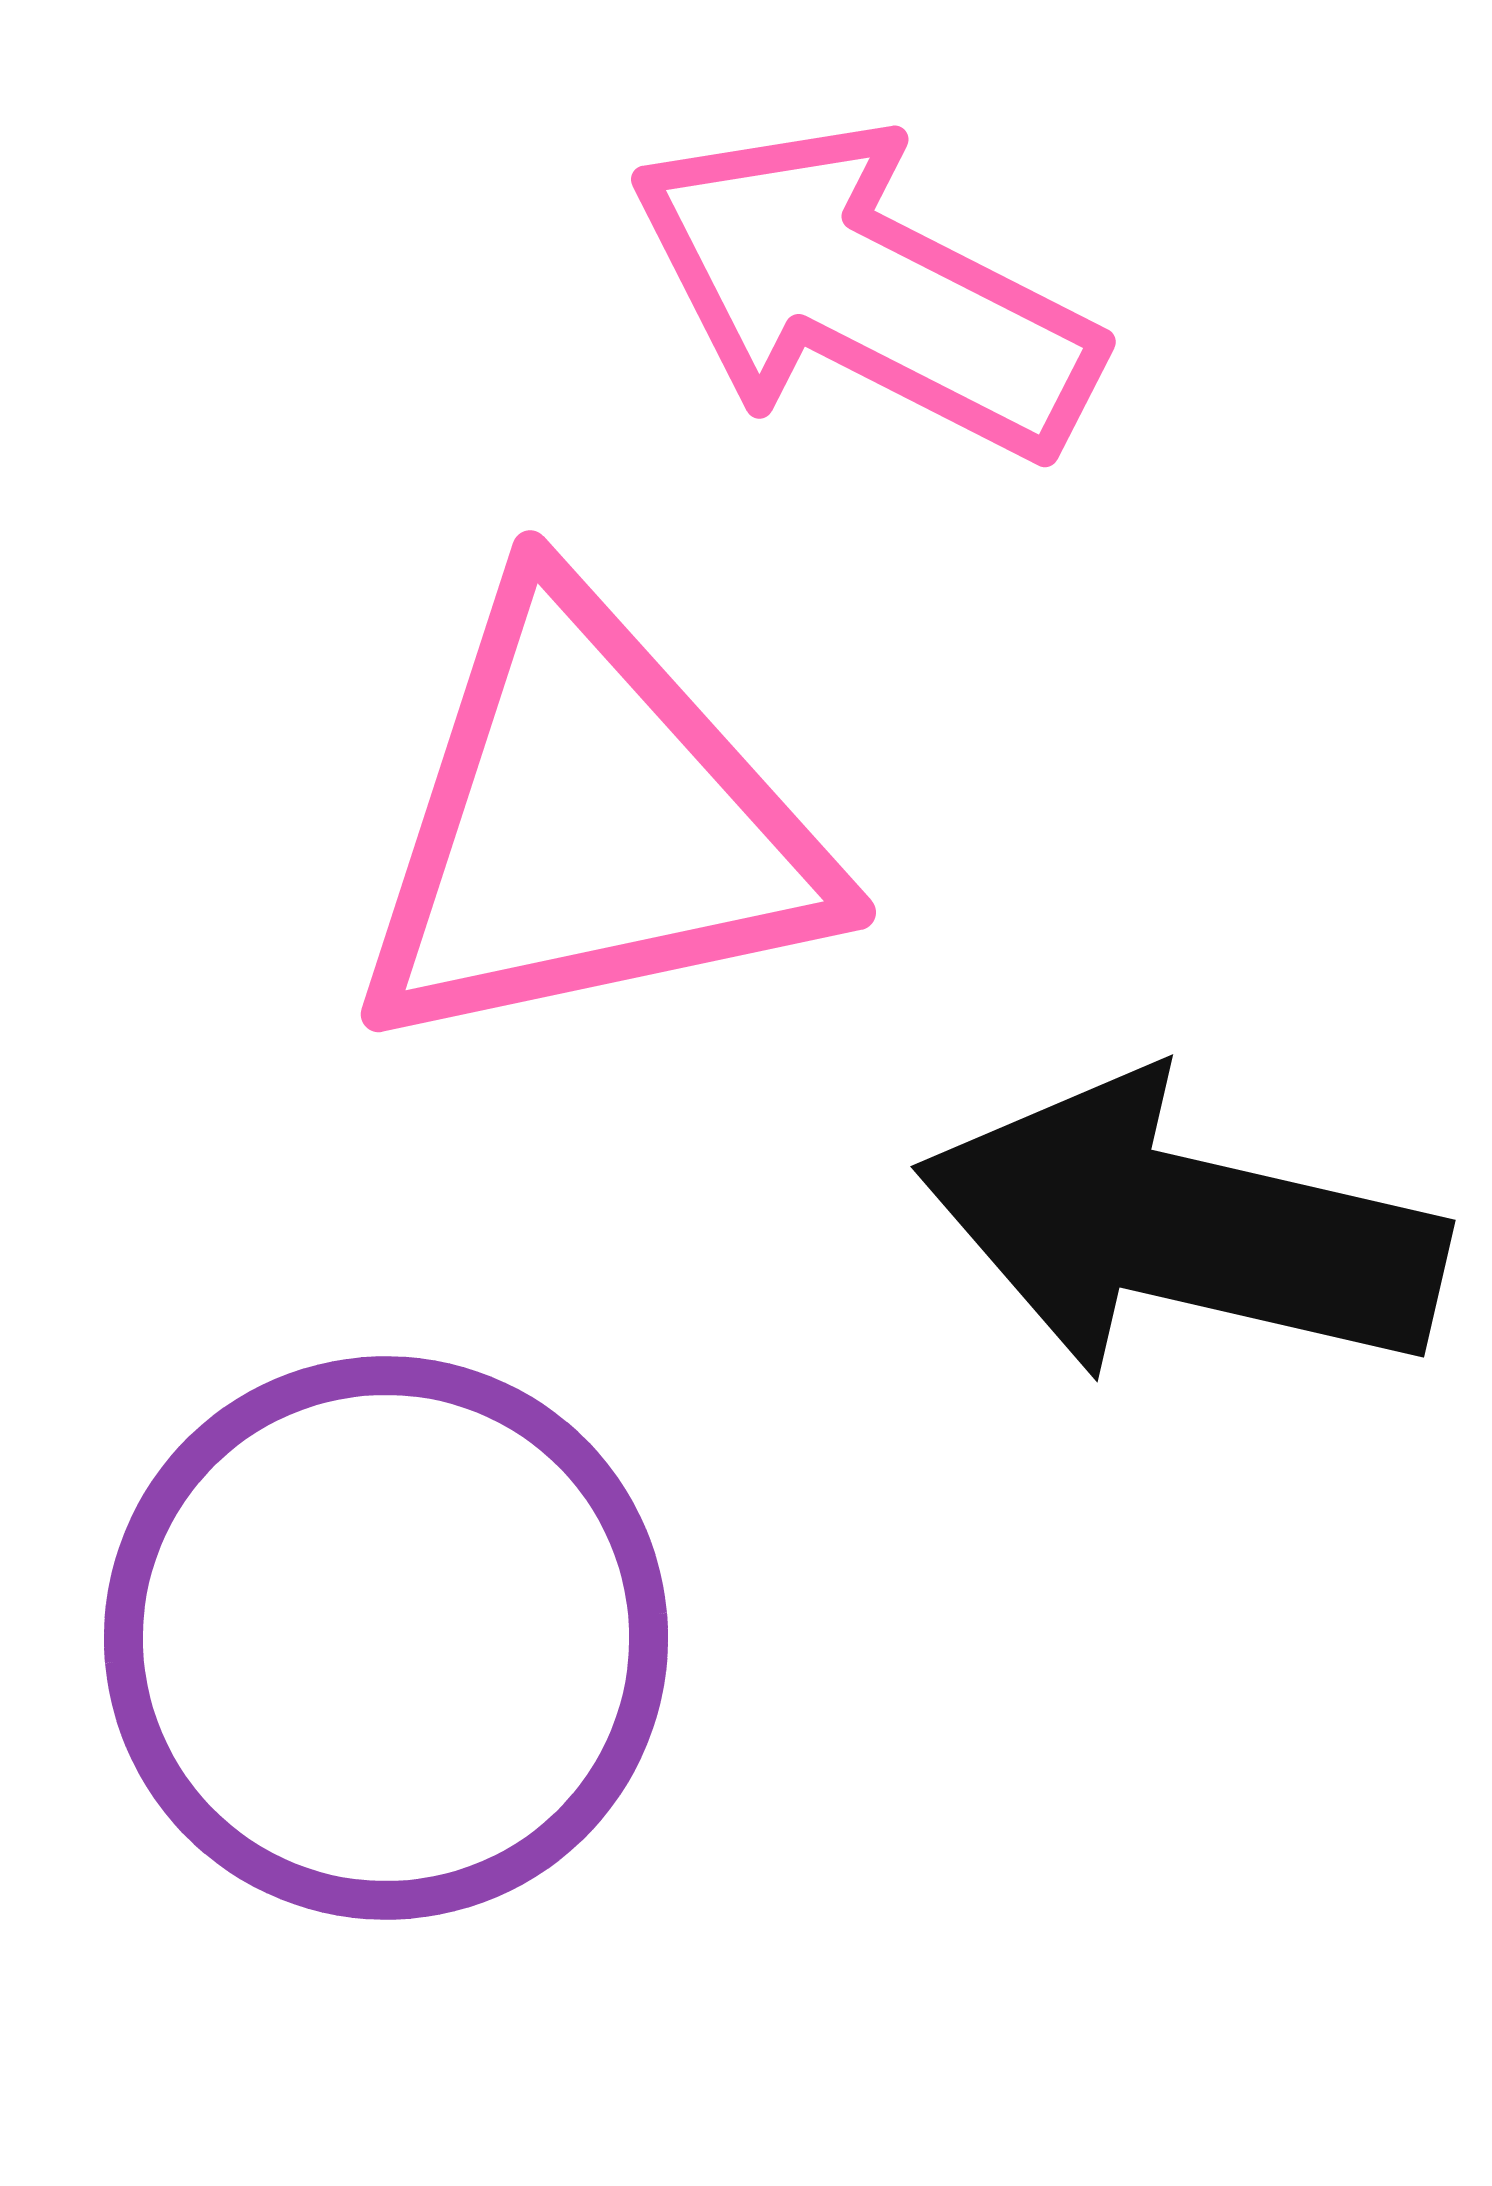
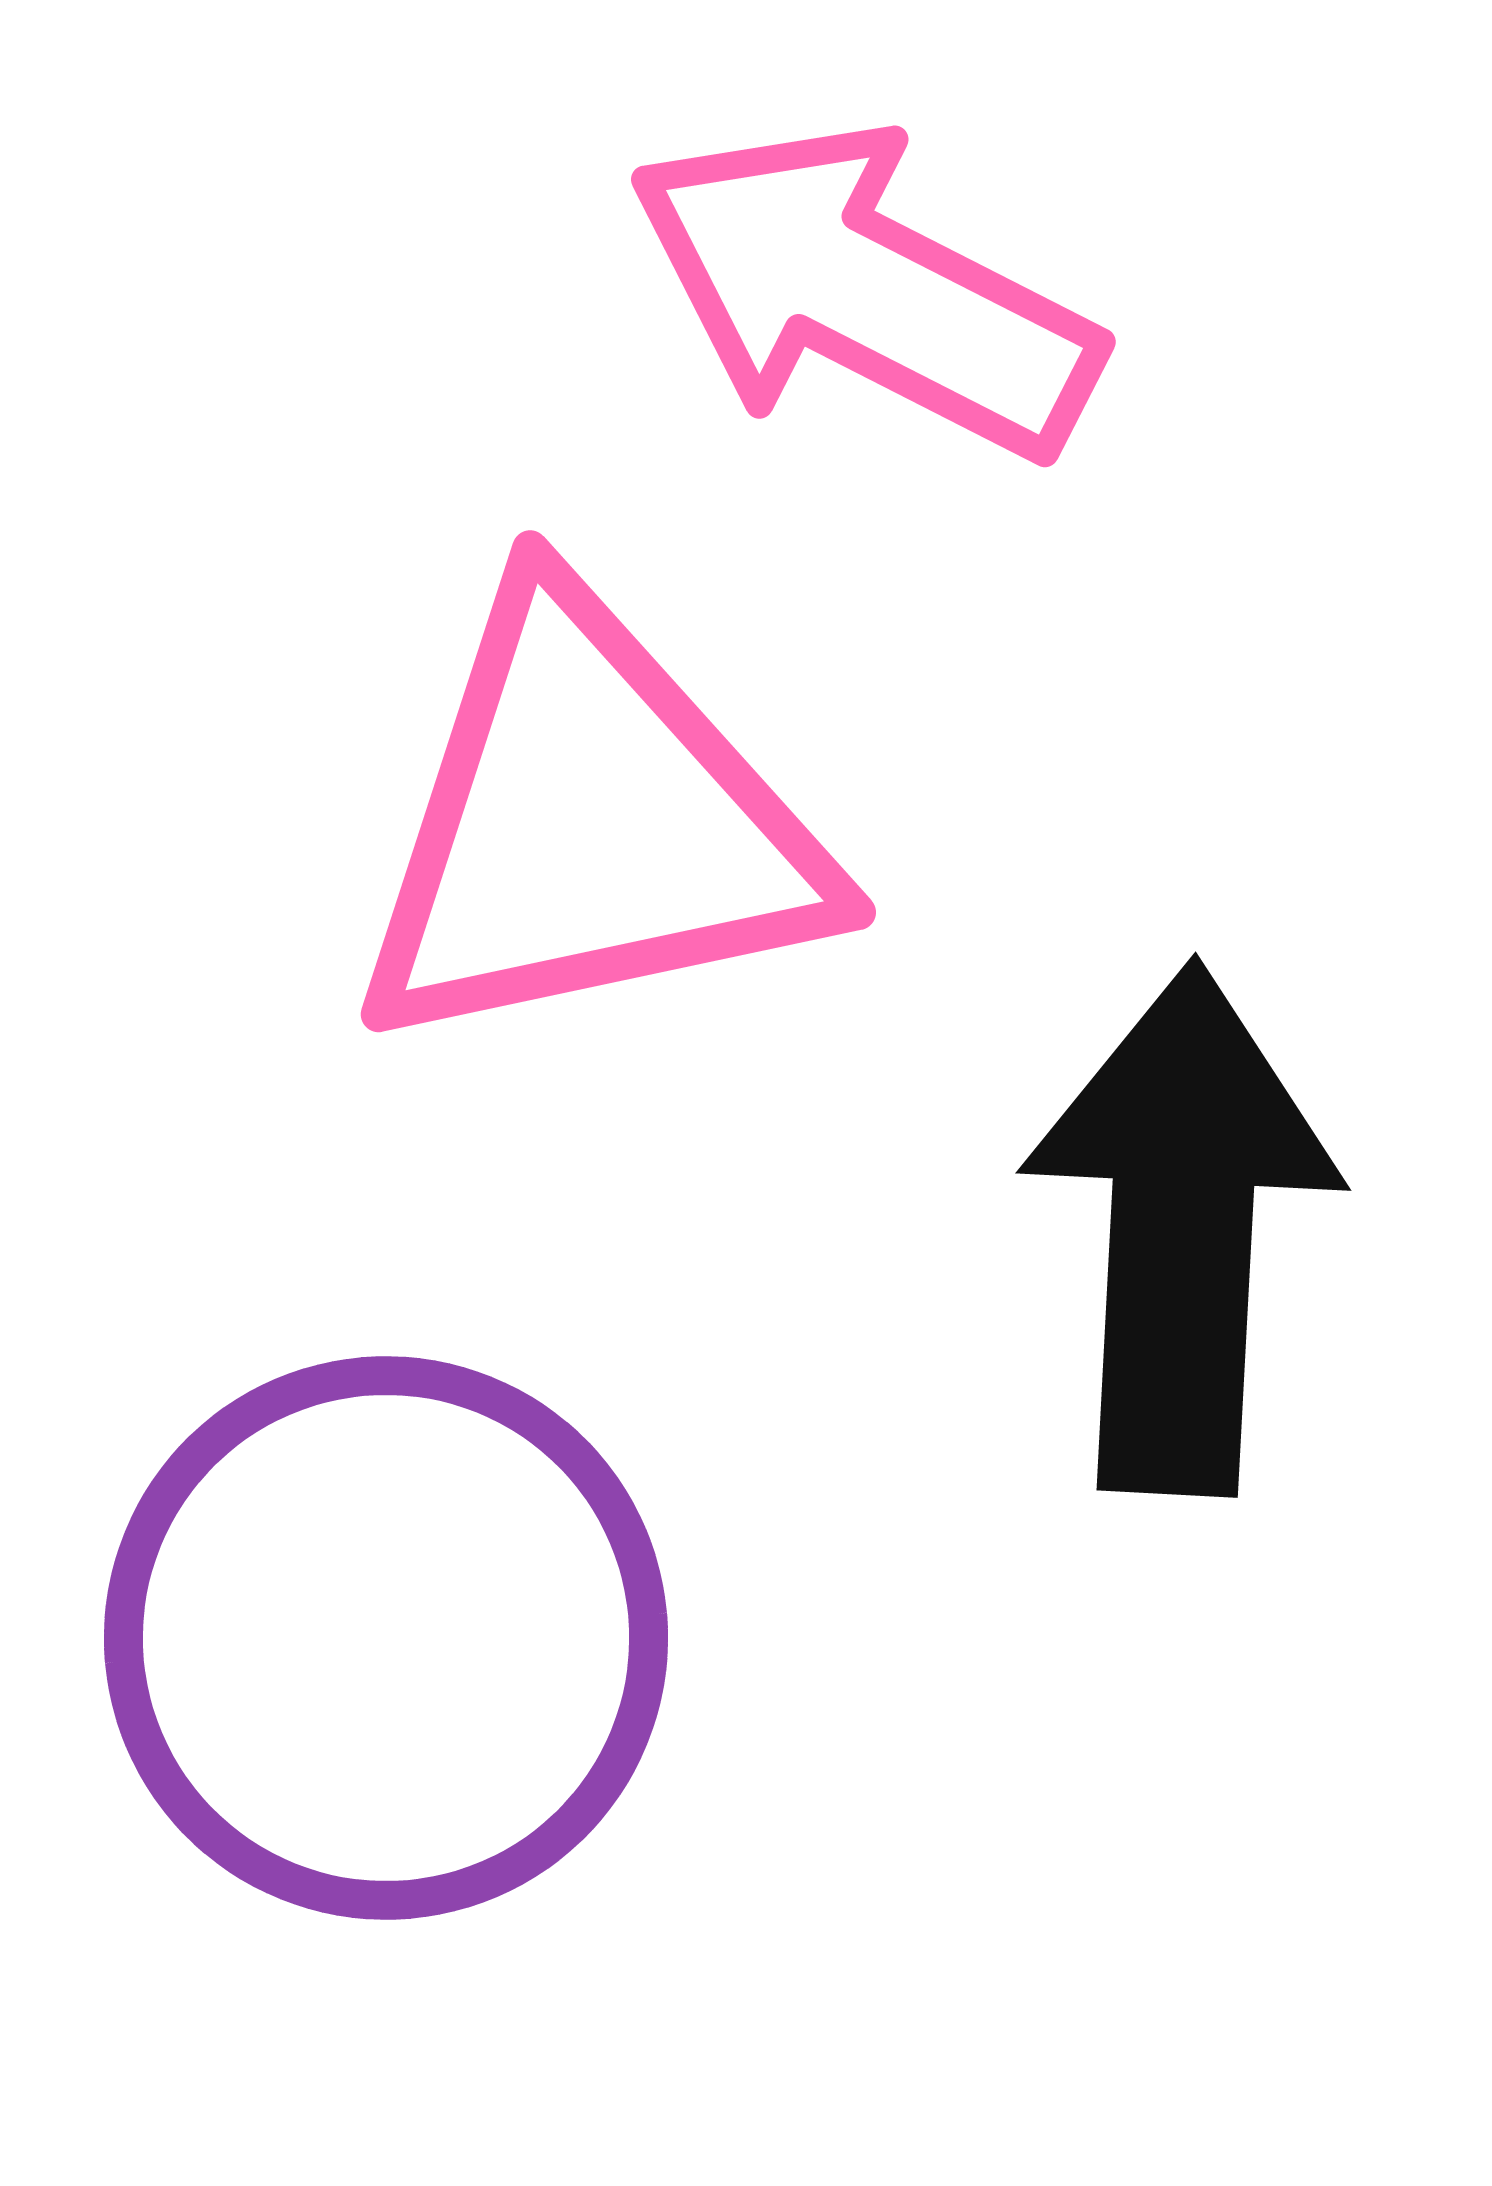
black arrow: rotated 80 degrees clockwise
